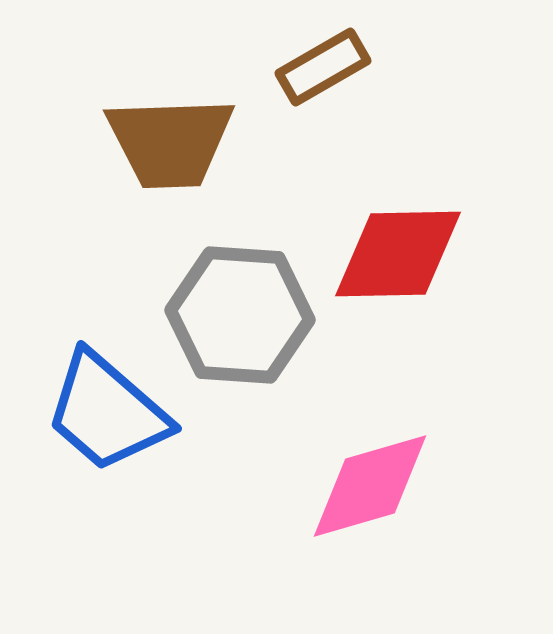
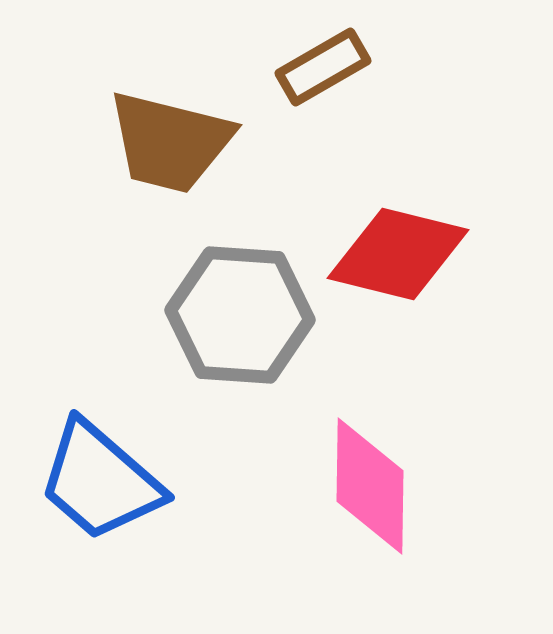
brown trapezoid: rotated 16 degrees clockwise
red diamond: rotated 15 degrees clockwise
blue trapezoid: moved 7 px left, 69 px down
pink diamond: rotated 73 degrees counterclockwise
